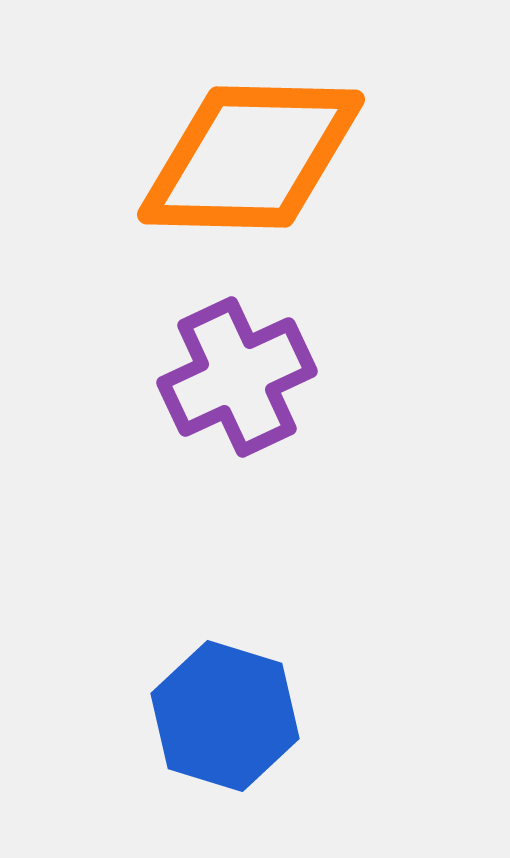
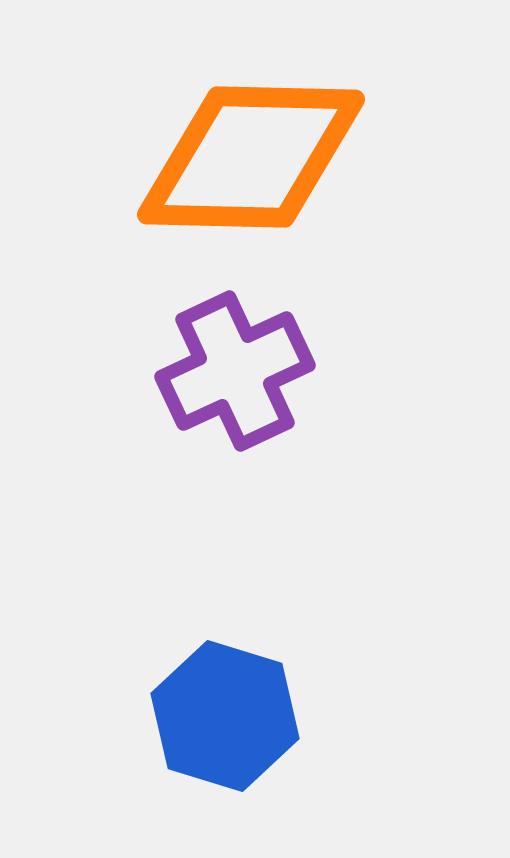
purple cross: moved 2 px left, 6 px up
